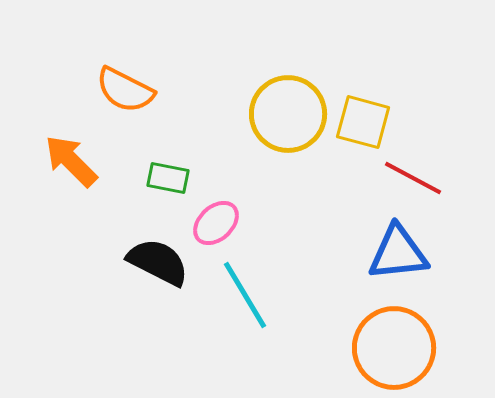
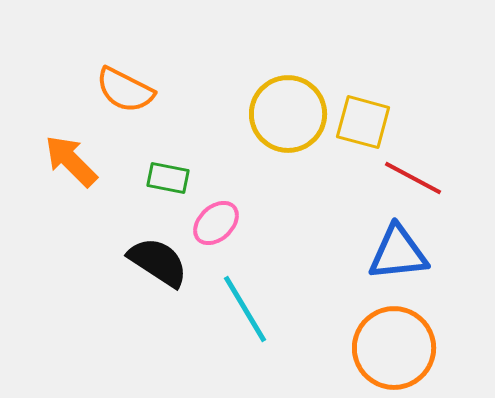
black semicircle: rotated 6 degrees clockwise
cyan line: moved 14 px down
